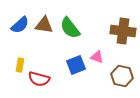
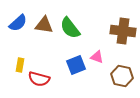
blue semicircle: moved 2 px left, 2 px up
